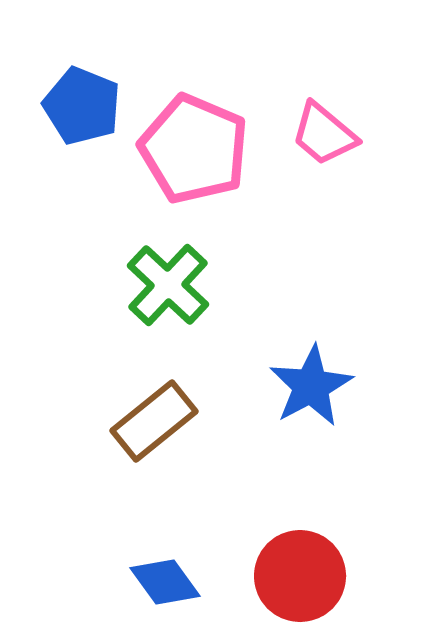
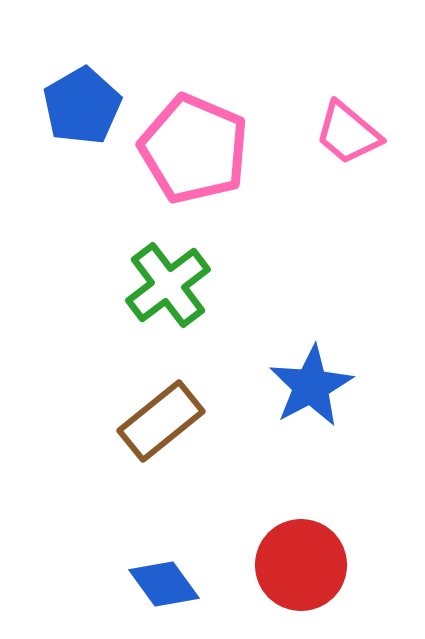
blue pentagon: rotated 20 degrees clockwise
pink trapezoid: moved 24 px right, 1 px up
green cross: rotated 10 degrees clockwise
brown rectangle: moved 7 px right
red circle: moved 1 px right, 11 px up
blue diamond: moved 1 px left, 2 px down
